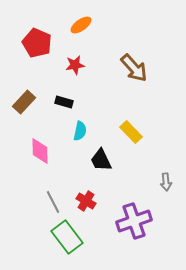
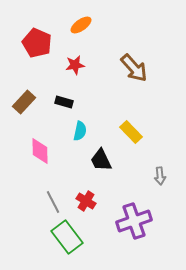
gray arrow: moved 6 px left, 6 px up
